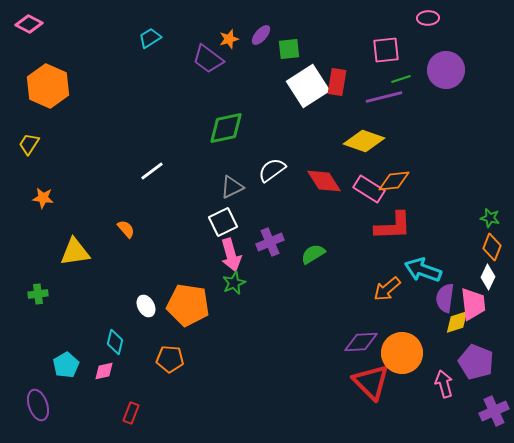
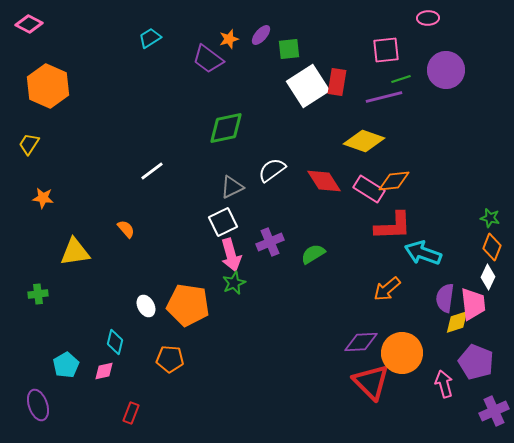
cyan arrow at (423, 270): moved 17 px up
